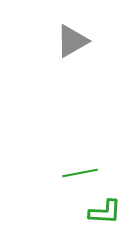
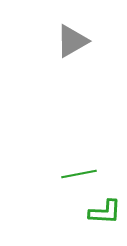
green line: moved 1 px left, 1 px down
